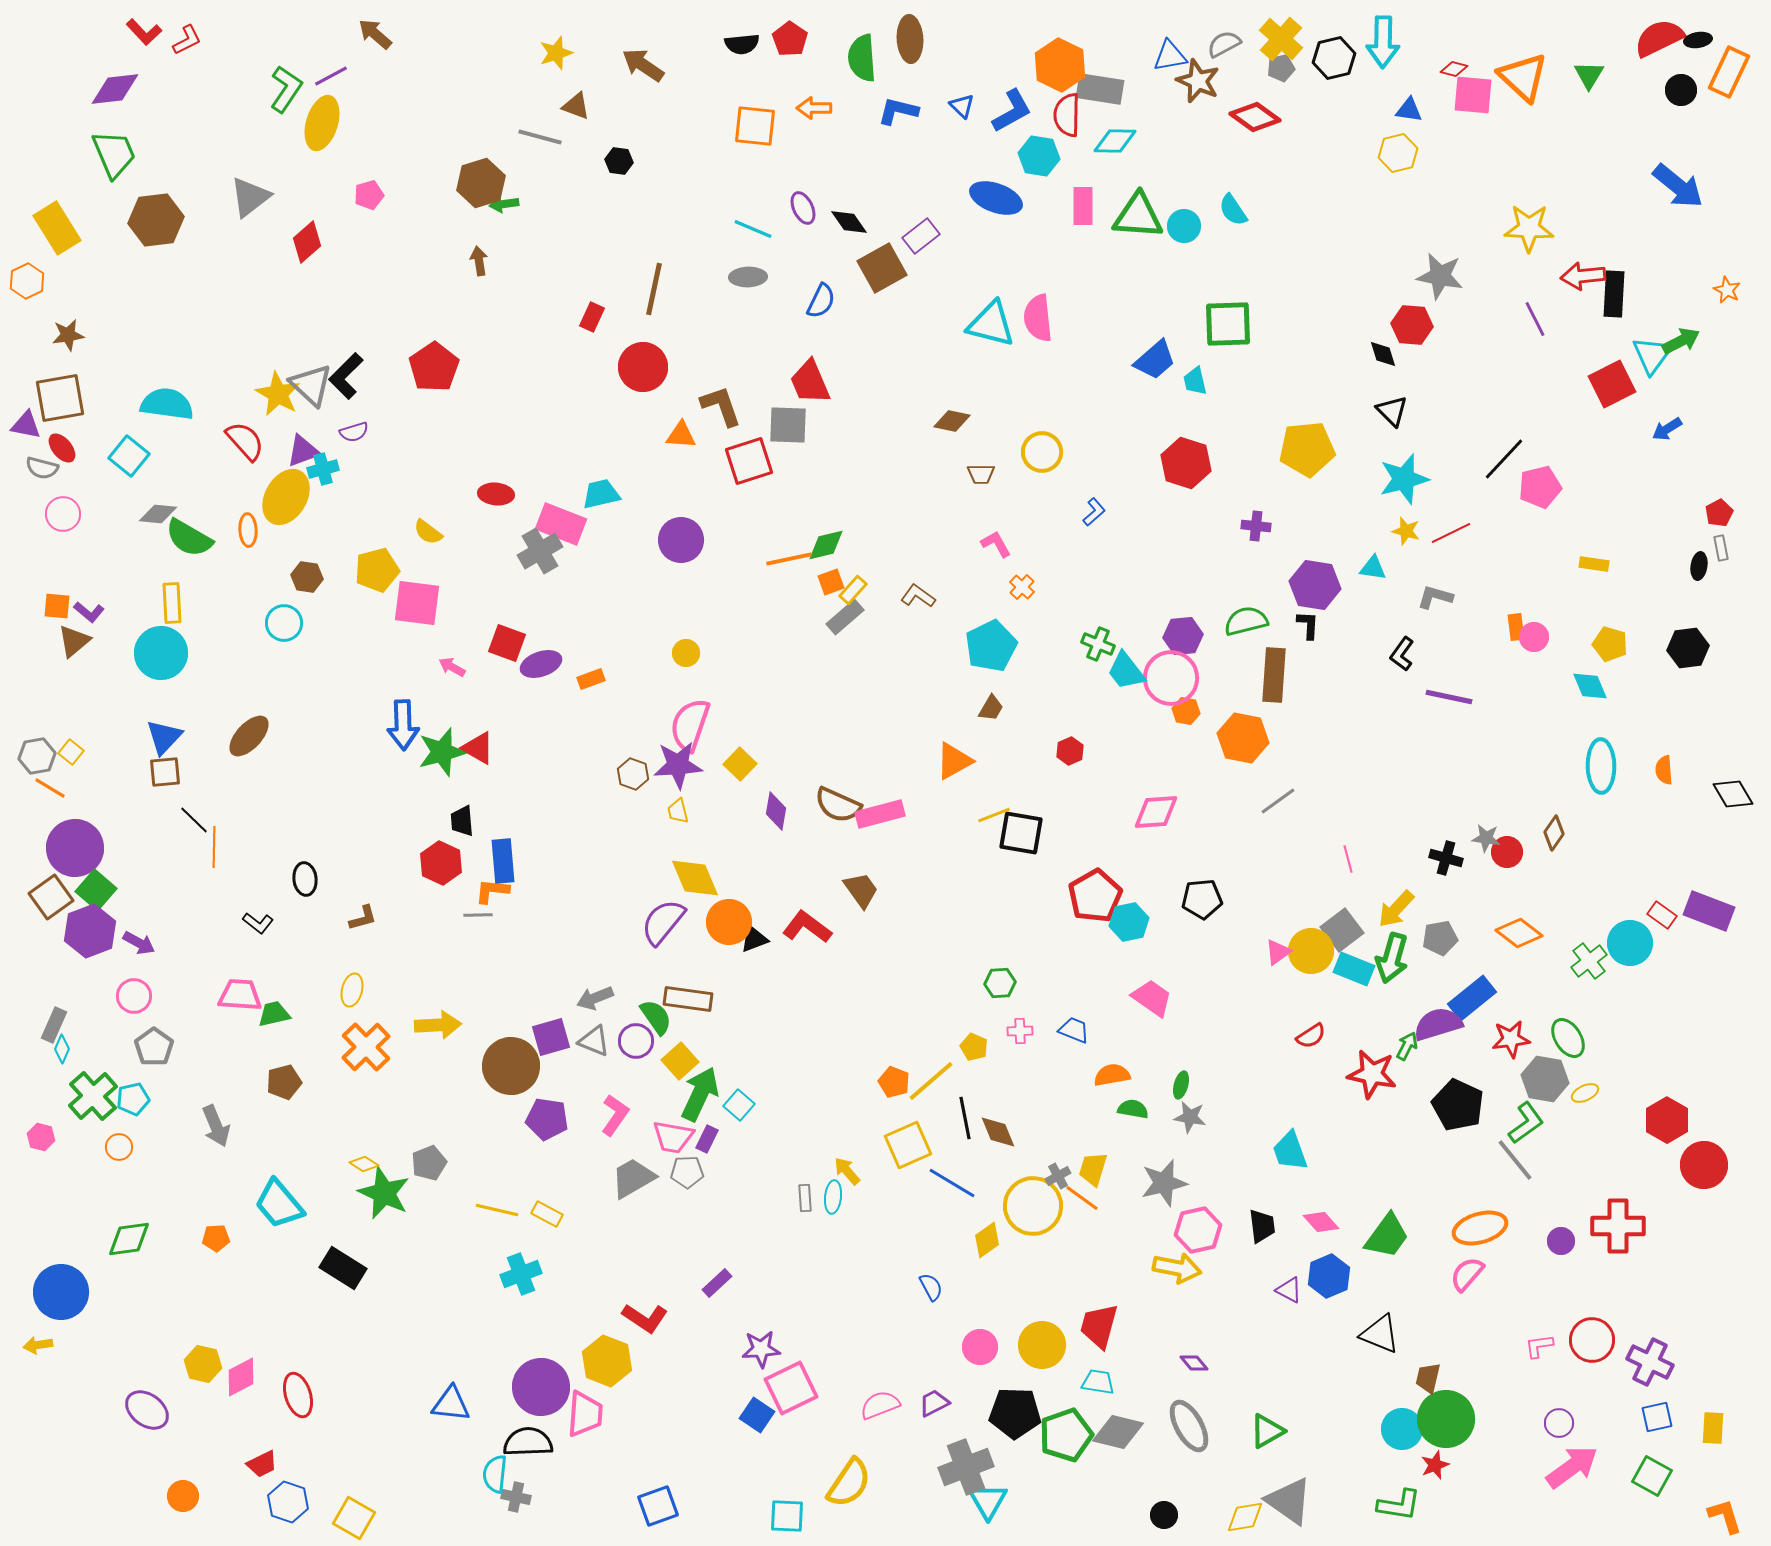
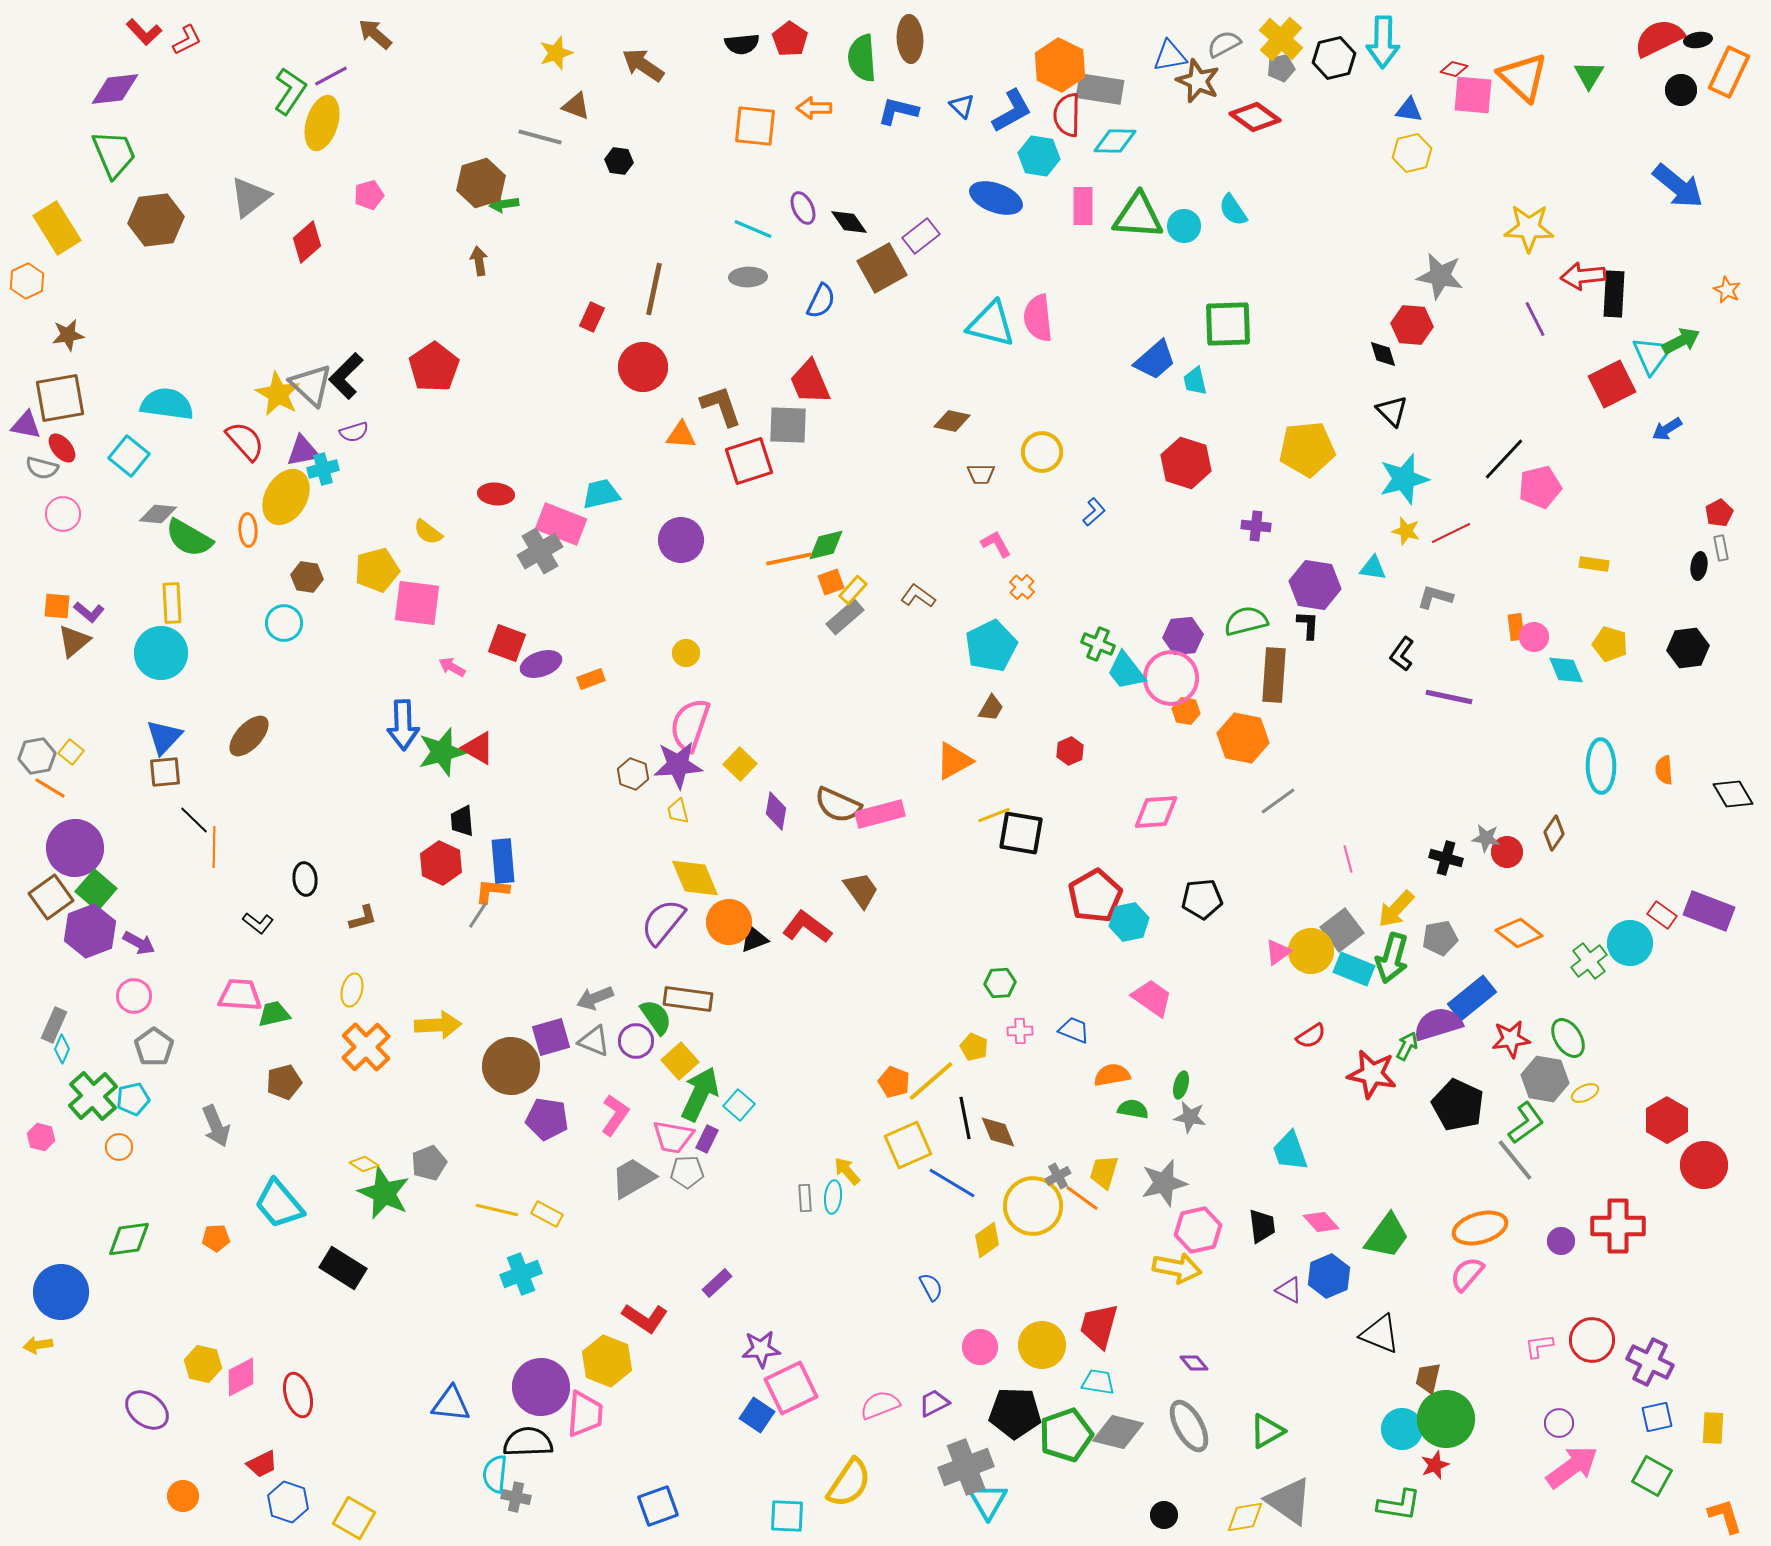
green L-shape at (286, 89): moved 4 px right, 2 px down
yellow hexagon at (1398, 153): moved 14 px right
purple triangle at (303, 451): rotated 9 degrees clockwise
cyan diamond at (1590, 686): moved 24 px left, 16 px up
gray line at (478, 915): rotated 56 degrees counterclockwise
yellow trapezoid at (1093, 1169): moved 11 px right, 3 px down
